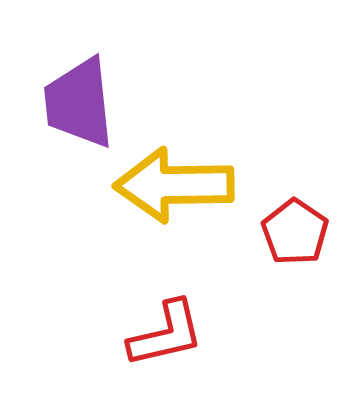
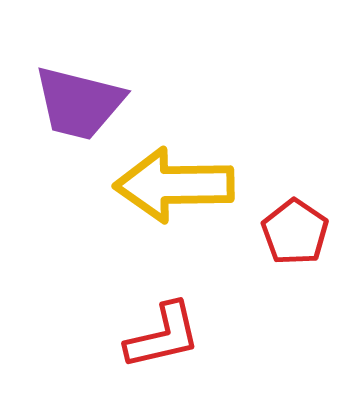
purple trapezoid: rotated 70 degrees counterclockwise
red L-shape: moved 3 px left, 2 px down
